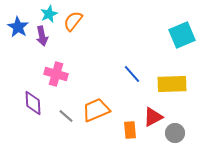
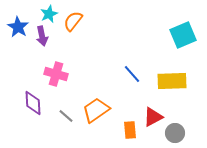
cyan square: moved 1 px right
yellow rectangle: moved 3 px up
orange trapezoid: rotated 12 degrees counterclockwise
